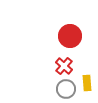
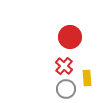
red circle: moved 1 px down
yellow rectangle: moved 5 px up
